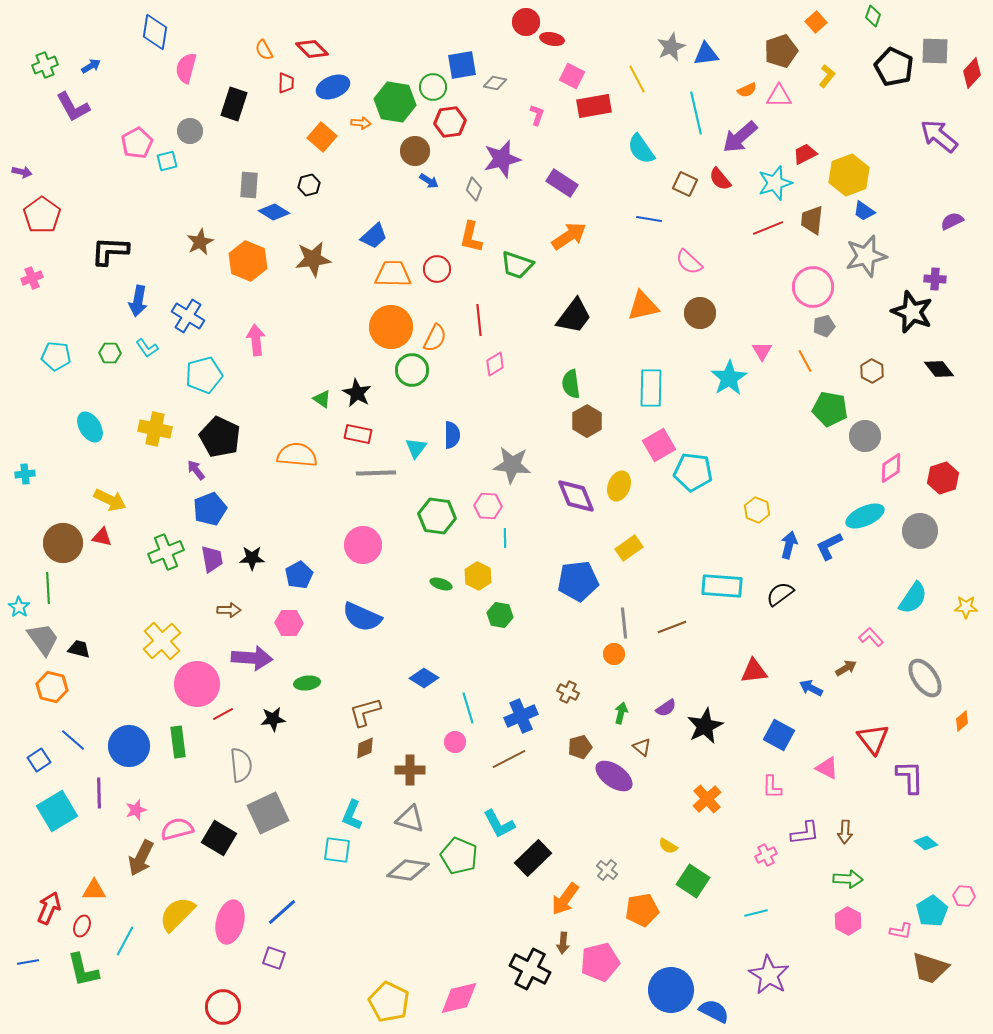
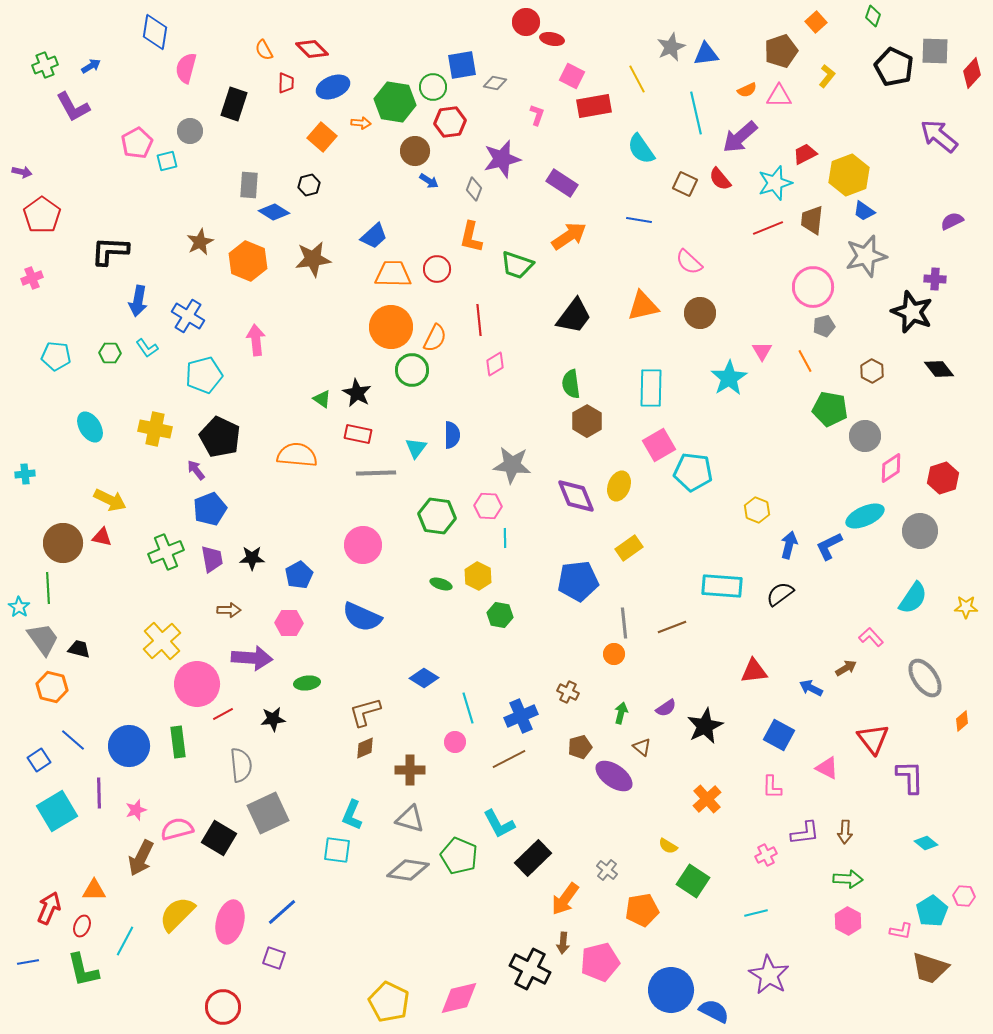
blue line at (649, 219): moved 10 px left, 1 px down
